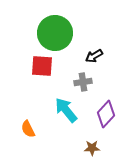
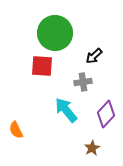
black arrow: rotated 12 degrees counterclockwise
orange semicircle: moved 12 px left, 1 px down
brown star: rotated 28 degrees counterclockwise
